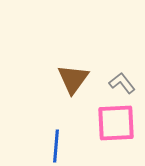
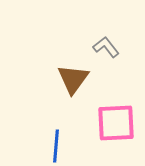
gray L-shape: moved 16 px left, 36 px up
